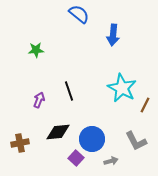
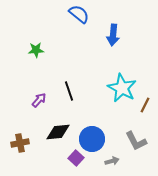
purple arrow: rotated 21 degrees clockwise
gray arrow: moved 1 px right
